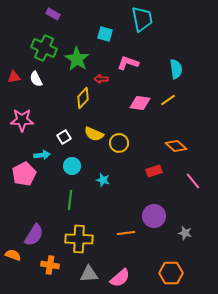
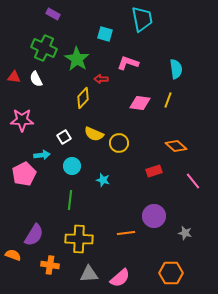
red triangle: rotated 16 degrees clockwise
yellow line: rotated 35 degrees counterclockwise
